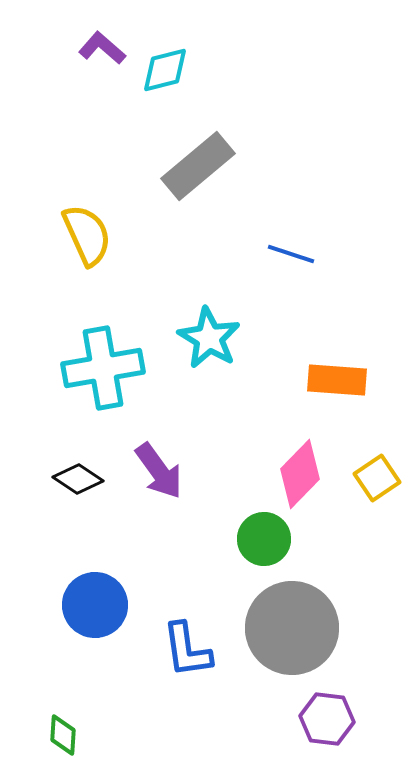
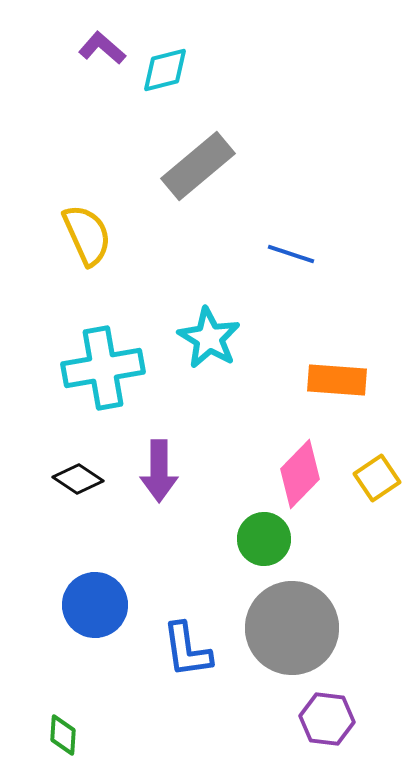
purple arrow: rotated 36 degrees clockwise
